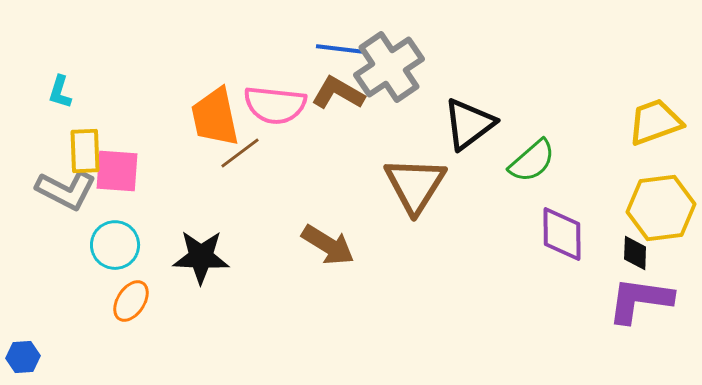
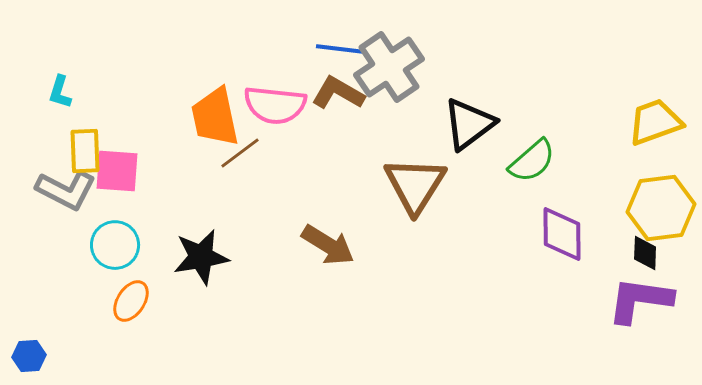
black diamond: moved 10 px right
black star: rotated 12 degrees counterclockwise
blue hexagon: moved 6 px right, 1 px up
